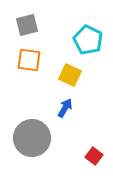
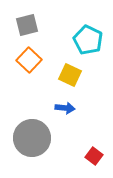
orange square: rotated 35 degrees clockwise
blue arrow: rotated 66 degrees clockwise
